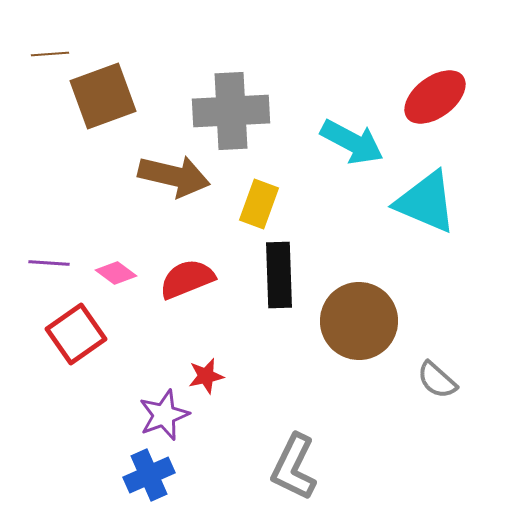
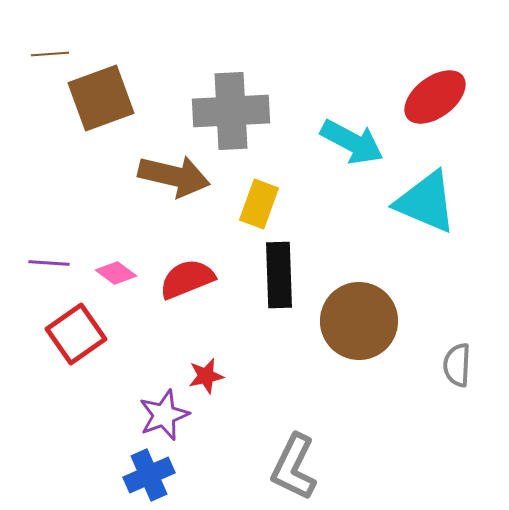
brown square: moved 2 px left, 2 px down
gray semicircle: moved 20 px right, 15 px up; rotated 51 degrees clockwise
